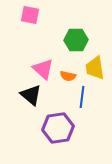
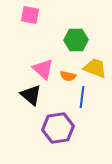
yellow trapezoid: rotated 120 degrees clockwise
